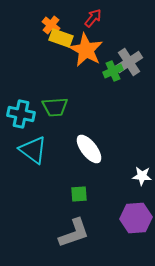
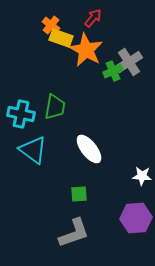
green trapezoid: rotated 76 degrees counterclockwise
